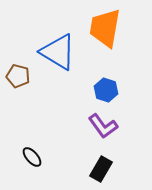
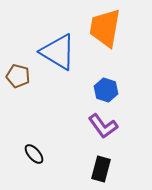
black ellipse: moved 2 px right, 3 px up
black rectangle: rotated 15 degrees counterclockwise
